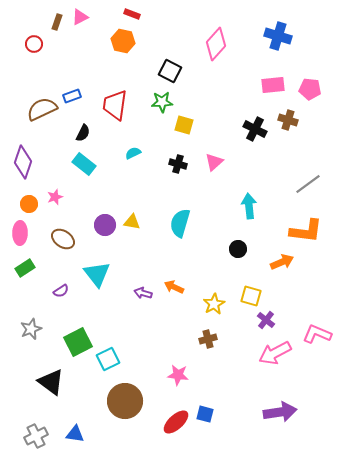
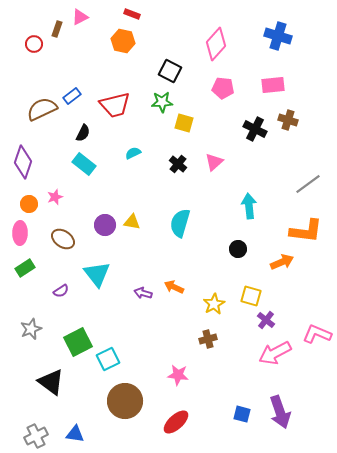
brown rectangle at (57, 22): moved 7 px down
pink pentagon at (310, 89): moved 87 px left, 1 px up
blue rectangle at (72, 96): rotated 18 degrees counterclockwise
red trapezoid at (115, 105): rotated 112 degrees counterclockwise
yellow square at (184, 125): moved 2 px up
black cross at (178, 164): rotated 24 degrees clockwise
purple arrow at (280, 412): rotated 80 degrees clockwise
blue square at (205, 414): moved 37 px right
